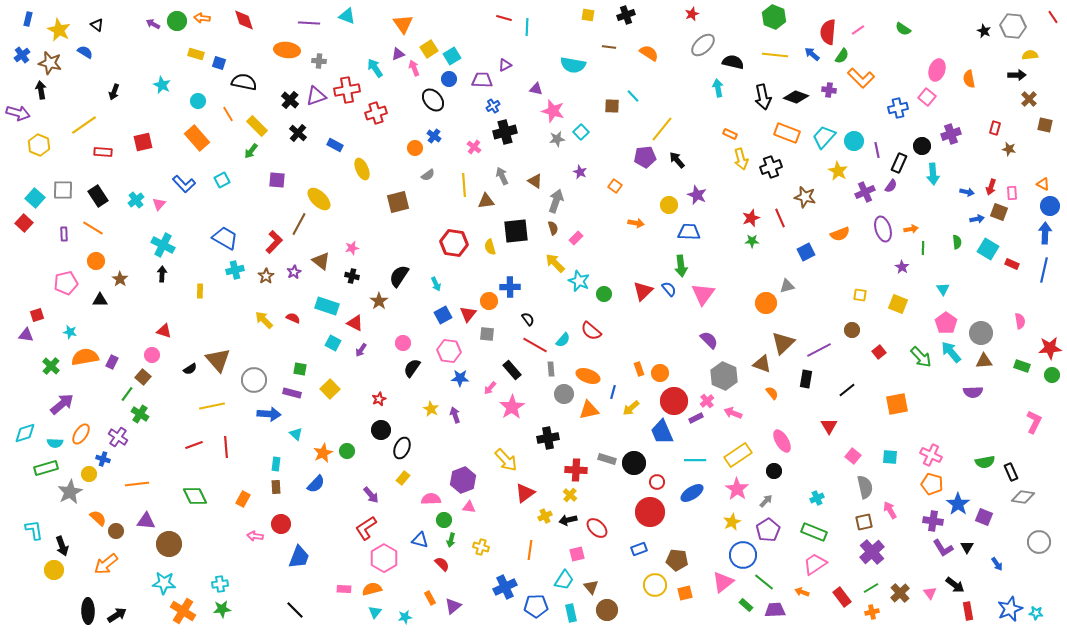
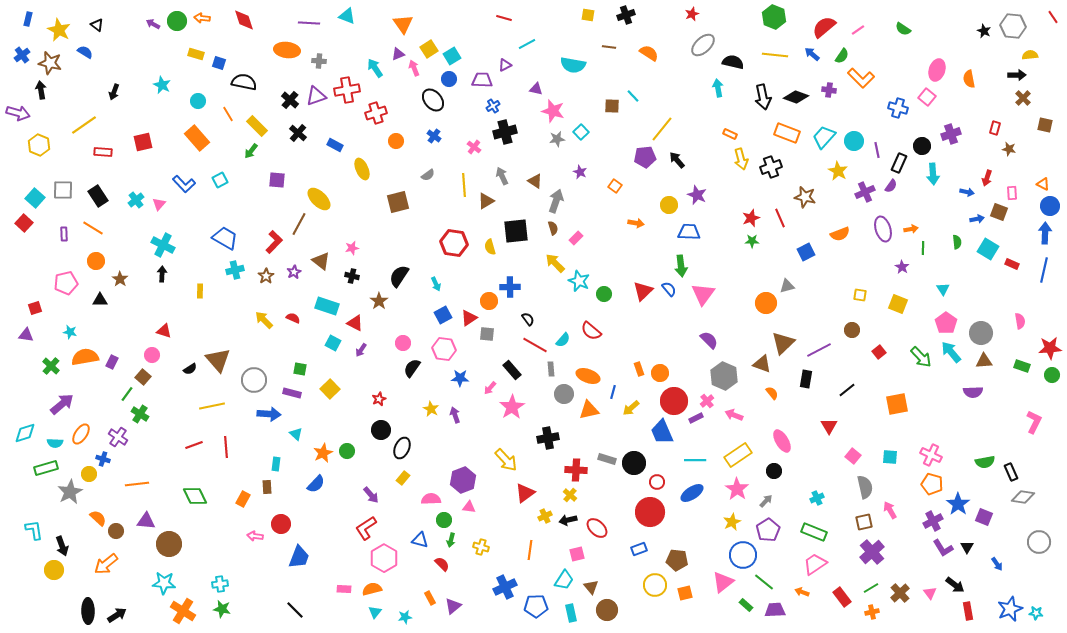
cyan line at (527, 27): moved 17 px down; rotated 60 degrees clockwise
red semicircle at (828, 32): moved 4 px left, 5 px up; rotated 45 degrees clockwise
brown cross at (1029, 99): moved 6 px left, 1 px up
blue cross at (898, 108): rotated 30 degrees clockwise
orange circle at (415, 148): moved 19 px left, 7 px up
cyan square at (222, 180): moved 2 px left
red arrow at (991, 187): moved 4 px left, 9 px up
brown triangle at (486, 201): rotated 24 degrees counterclockwise
red triangle at (468, 314): moved 1 px right, 4 px down; rotated 18 degrees clockwise
red square at (37, 315): moved 2 px left, 7 px up
pink hexagon at (449, 351): moved 5 px left, 2 px up
pink arrow at (733, 413): moved 1 px right, 2 px down
brown rectangle at (276, 487): moved 9 px left
purple cross at (933, 521): rotated 36 degrees counterclockwise
green star at (222, 609): rotated 18 degrees clockwise
